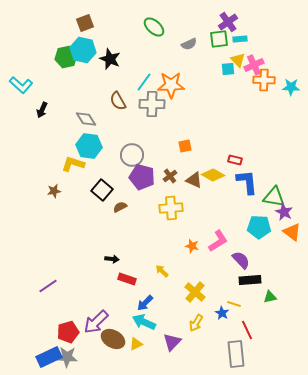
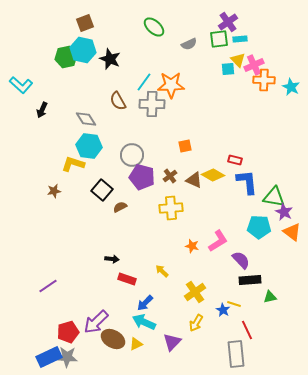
cyan star at (291, 87): rotated 24 degrees clockwise
yellow cross at (195, 292): rotated 15 degrees clockwise
blue star at (222, 313): moved 1 px right, 3 px up
